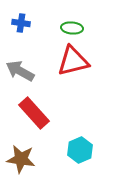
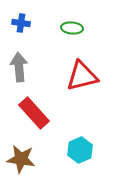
red triangle: moved 9 px right, 15 px down
gray arrow: moved 1 px left, 4 px up; rotated 56 degrees clockwise
